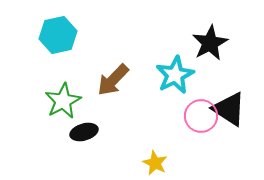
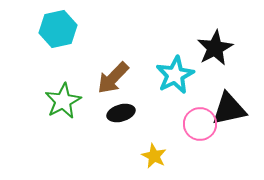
cyan hexagon: moved 6 px up
black star: moved 5 px right, 5 px down
brown arrow: moved 2 px up
black triangle: rotated 45 degrees counterclockwise
pink circle: moved 1 px left, 8 px down
black ellipse: moved 37 px right, 19 px up
yellow star: moved 1 px left, 7 px up
